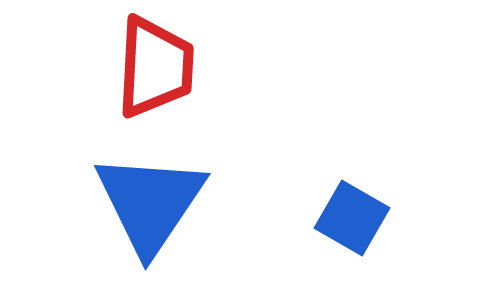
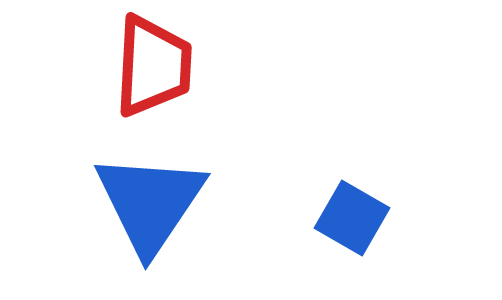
red trapezoid: moved 2 px left, 1 px up
